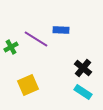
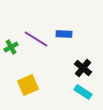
blue rectangle: moved 3 px right, 4 px down
